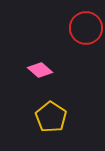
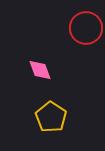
pink diamond: rotated 30 degrees clockwise
